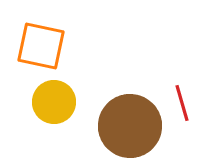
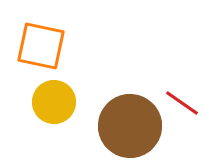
red line: rotated 39 degrees counterclockwise
